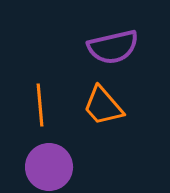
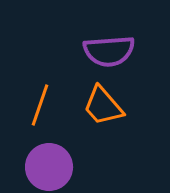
purple semicircle: moved 4 px left, 4 px down; rotated 9 degrees clockwise
orange line: rotated 24 degrees clockwise
